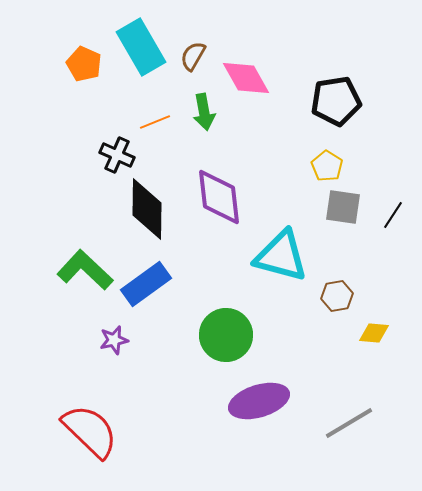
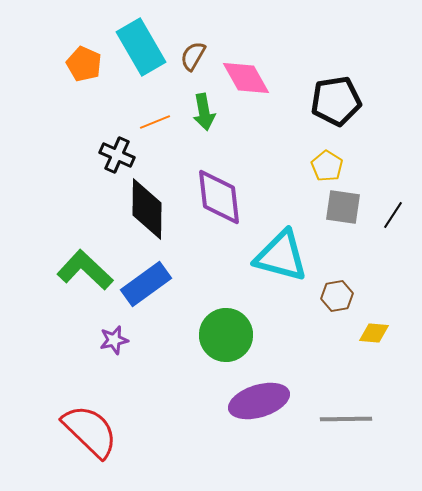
gray line: moved 3 px left, 4 px up; rotated 30 degrees clockwise
